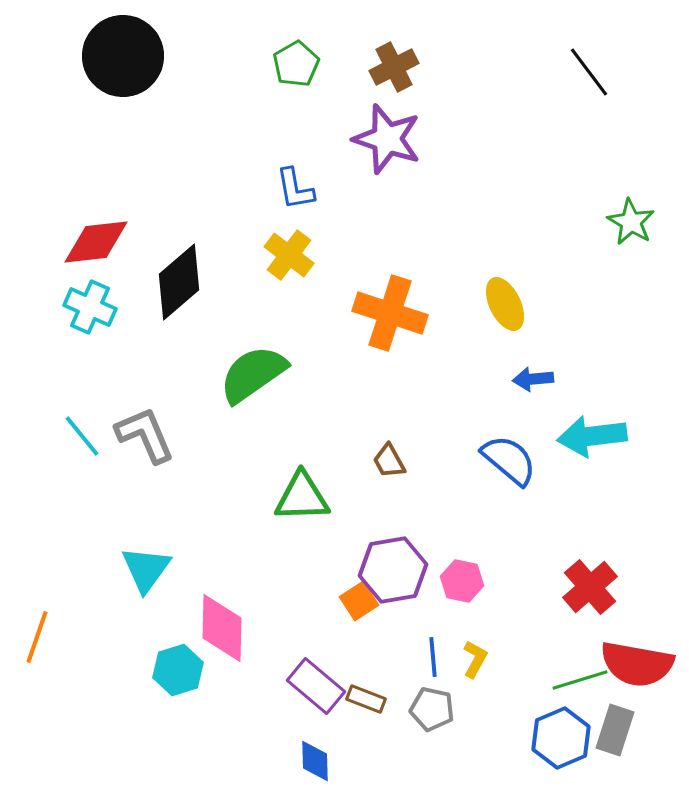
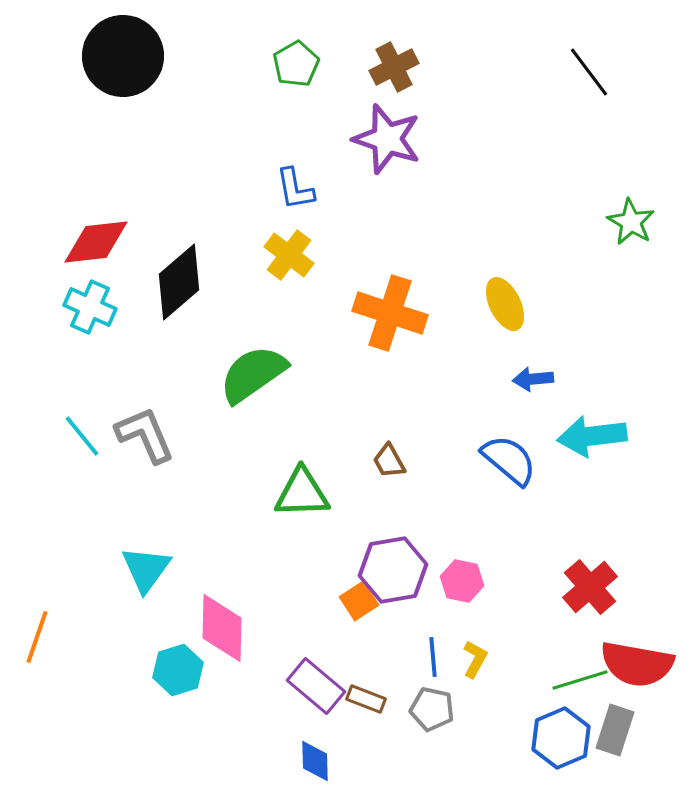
green triangle: moved 4 px up
